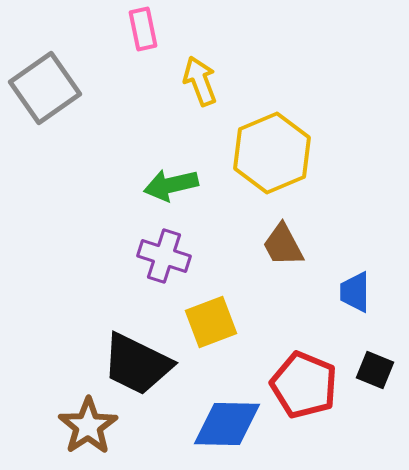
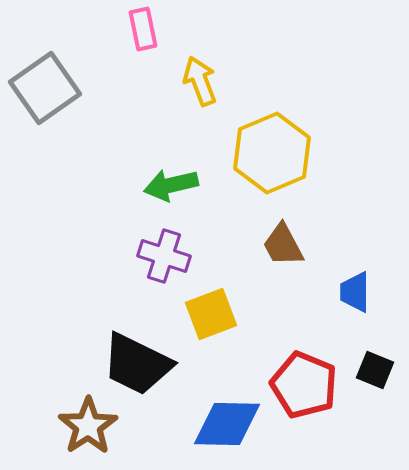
yellow square: moved 8 px up
